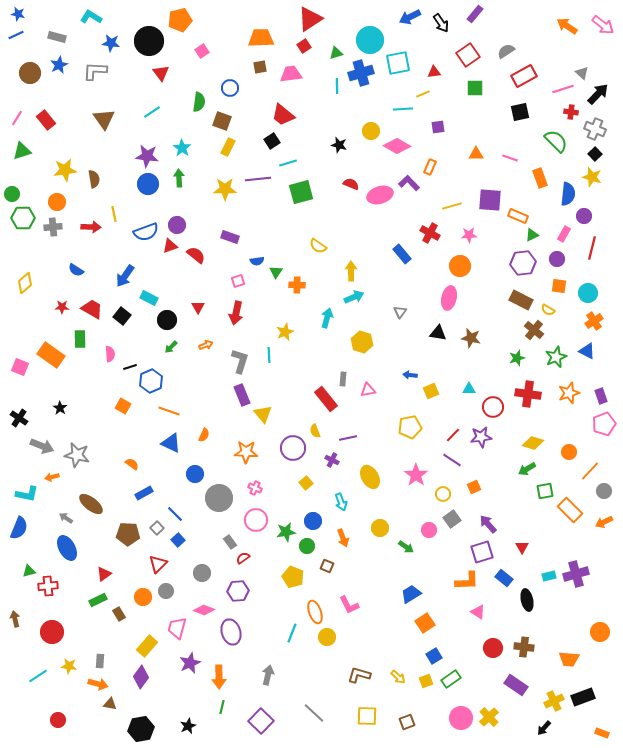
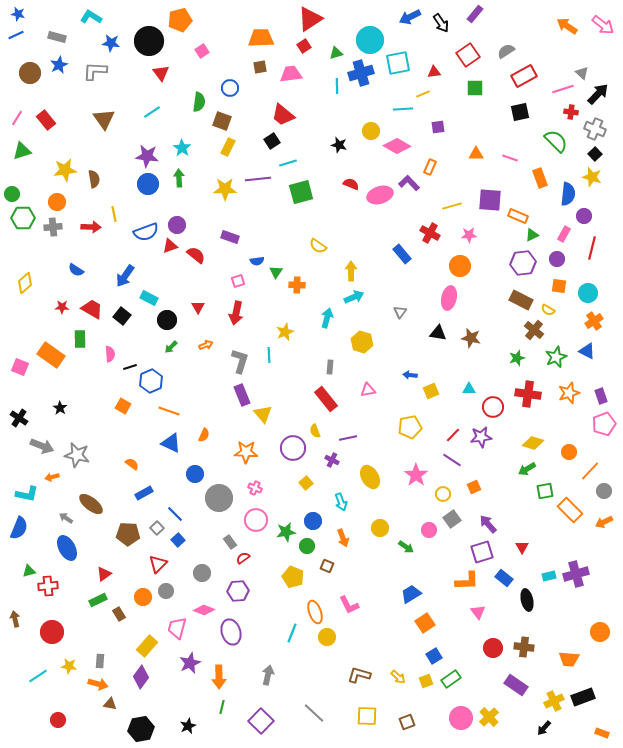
gray rectangle at (343, 379): moved 13 px left, 12 px up
pink triangle at (478, 612): rotated 21 degrees clockwise
